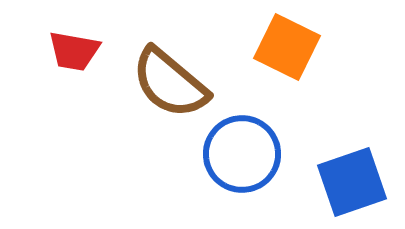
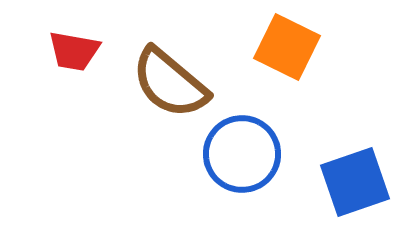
blue square: moved 3 px right
